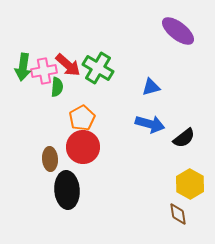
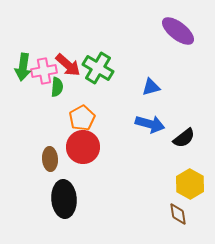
black ellipse: moved 3 px left, 9 px down
